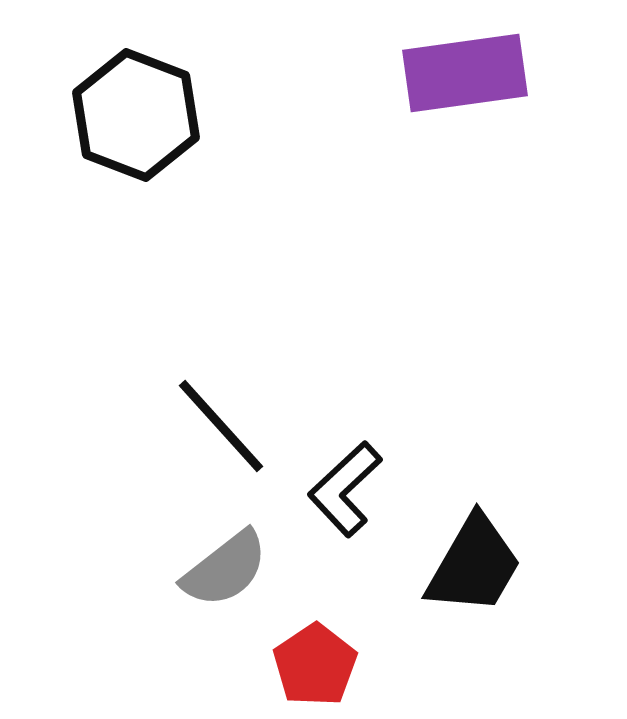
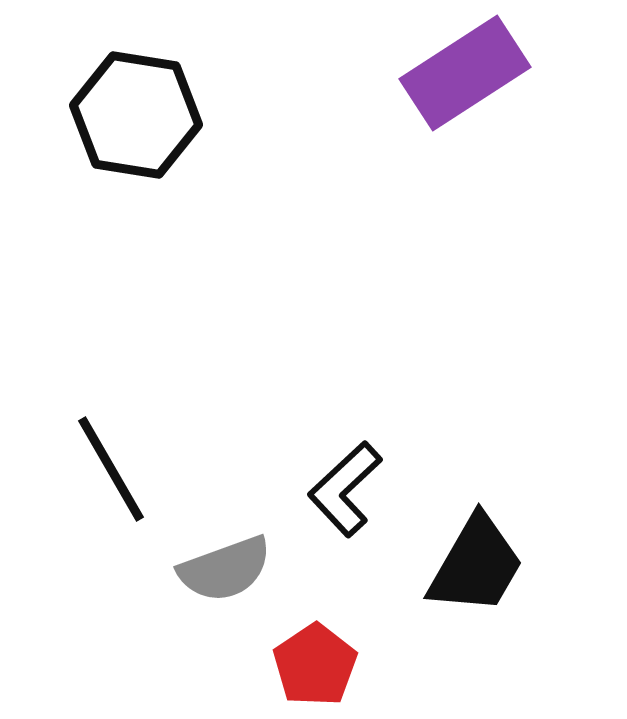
purple rectangle: rotated 25 degrees counterclockwise
black hexagon: rotated 12 degrees counterclockwise
black line: moved 110 px left, 43 px down; rotated 12 degrees clockwise
black trapezoid: moved 2 px right
gray semicircle: rotated 18 degrees clockwise
